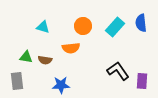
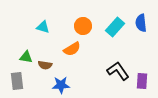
orange semicircle: moved 1 px right, 1 px down; rotated 24 degrees counterclockwise
brown semicircle: moved 5 px down
